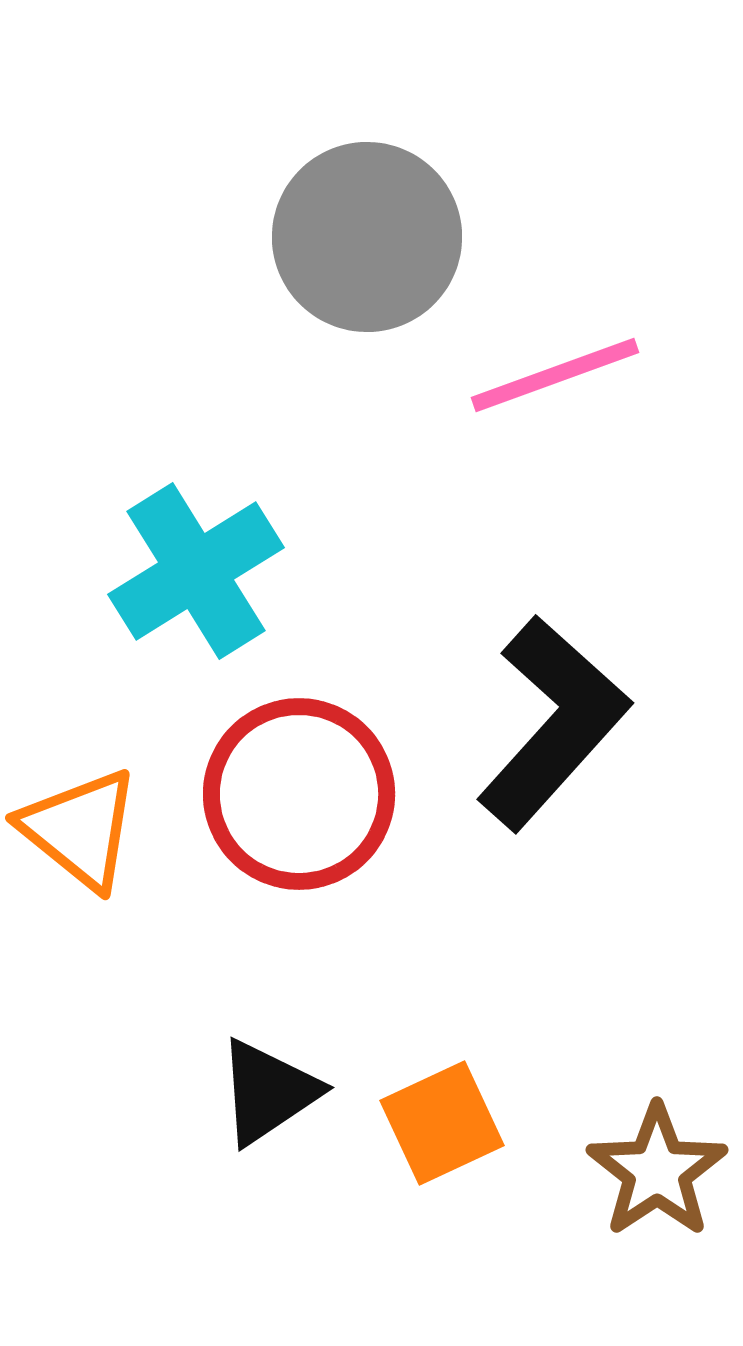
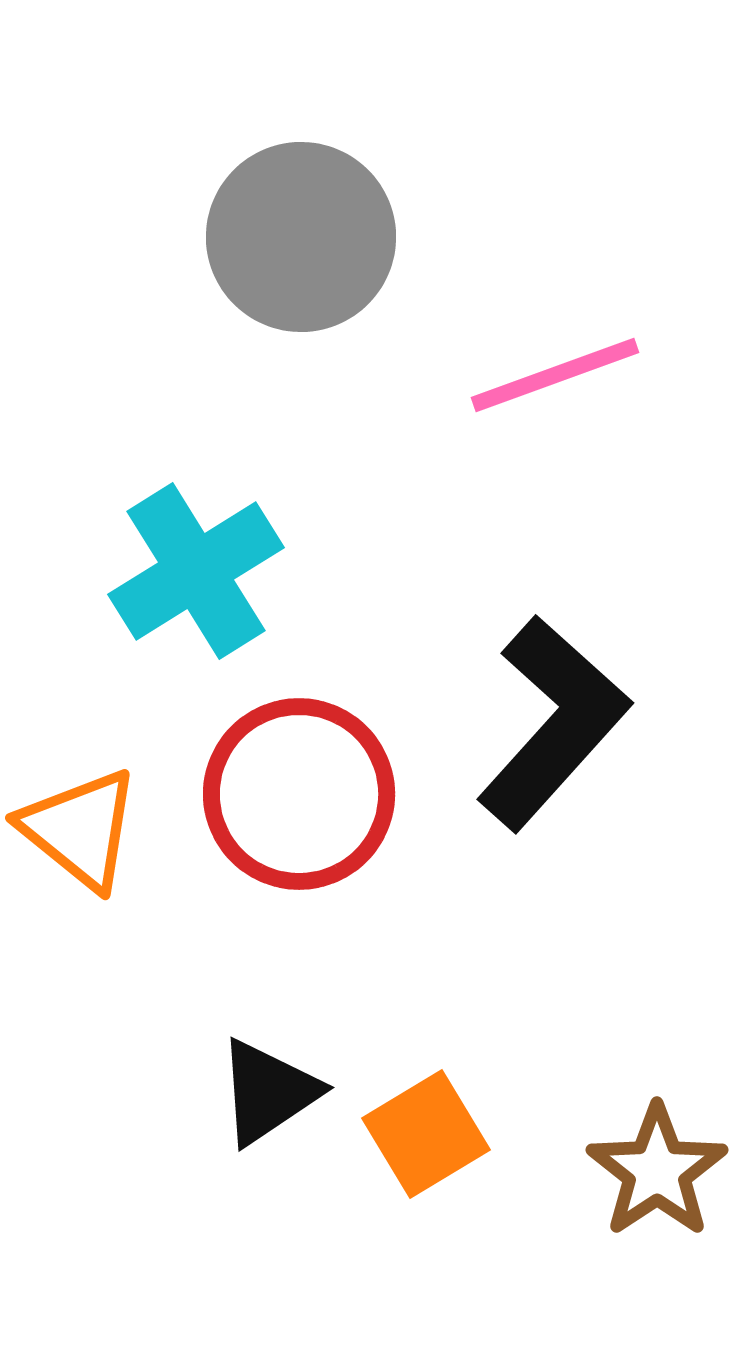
gray circle: moved 66 px left
orange square: moved 16 px left, 11 px down; rotated 6 degrees counterclockwise
